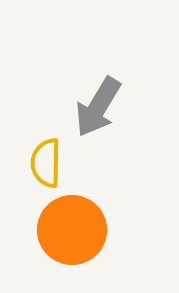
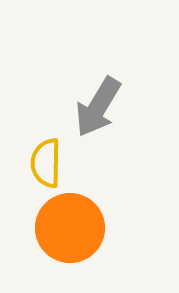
orange circle: moved 2 px left, 2 px up
